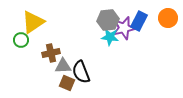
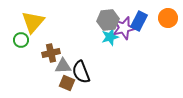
yellow triangle: rotated 15 degrees counterclockwise
cyan star: rotated 24 degrees counterclockwise
